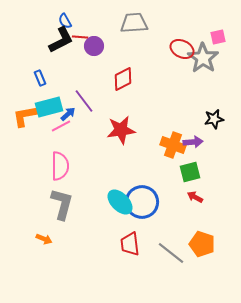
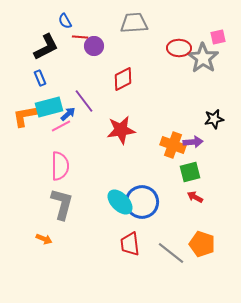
black L-shape: moved 15 px left, 7 px down
red ellipse: moved 3 px left, 1 px up; rotated 25 degrees counterclockwise
